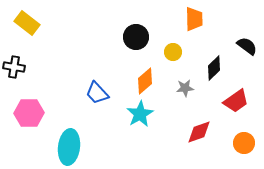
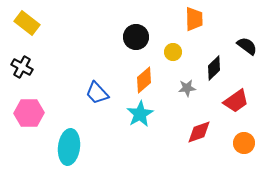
black cross: moved 8 px right; rotated 20 degrees clockwise
orange diamond: moved 1 px left, 1 px up
gray star: moved 2 px right
